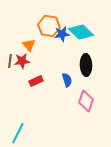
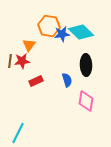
orange triangle: rotated 16 degrees clockwise
pink diamond: rotated 10 degrees counterclockwise
